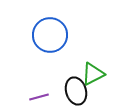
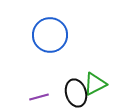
green triangle: moved 2 px right, 10 px down
black ellipse: moved 2 px down
